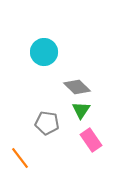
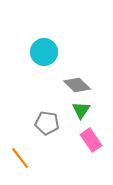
gray diamond: moved 2 px up
